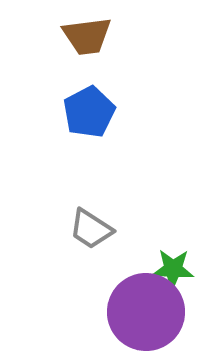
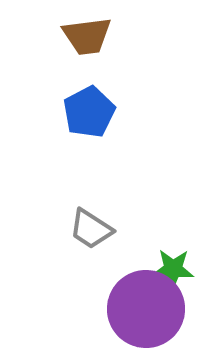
purple circle: moved 3 px up
